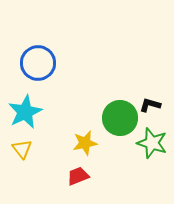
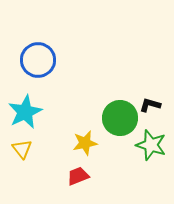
blue circle: moved 3 px up
green star: moved 1 px left, 2 px down
